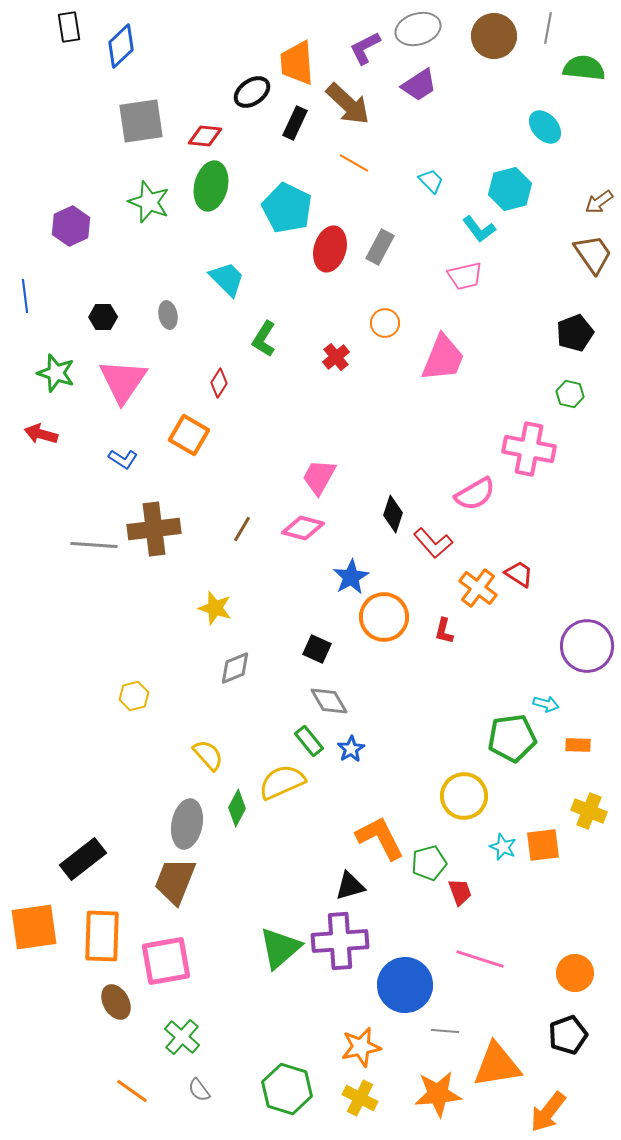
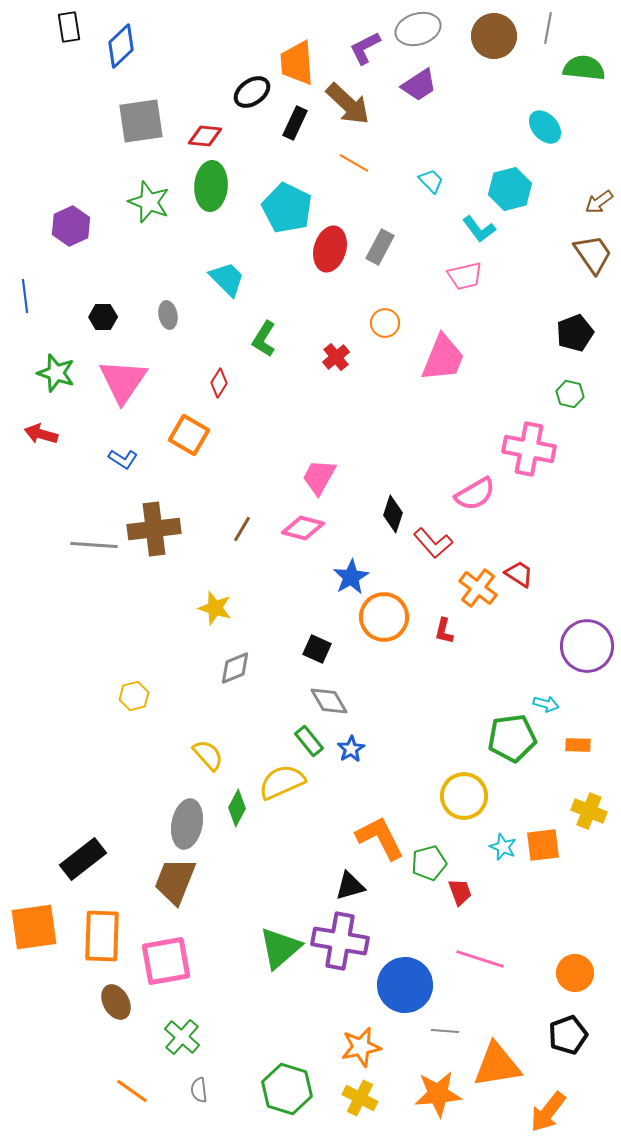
green ellipse at (211, 186): rotated 9 degrees counterclockwise
purple cross at (340, 941): rotated 14 degrees clockwise
gray semicircle at (199, 1090): rotated 30 degrees clockwise
